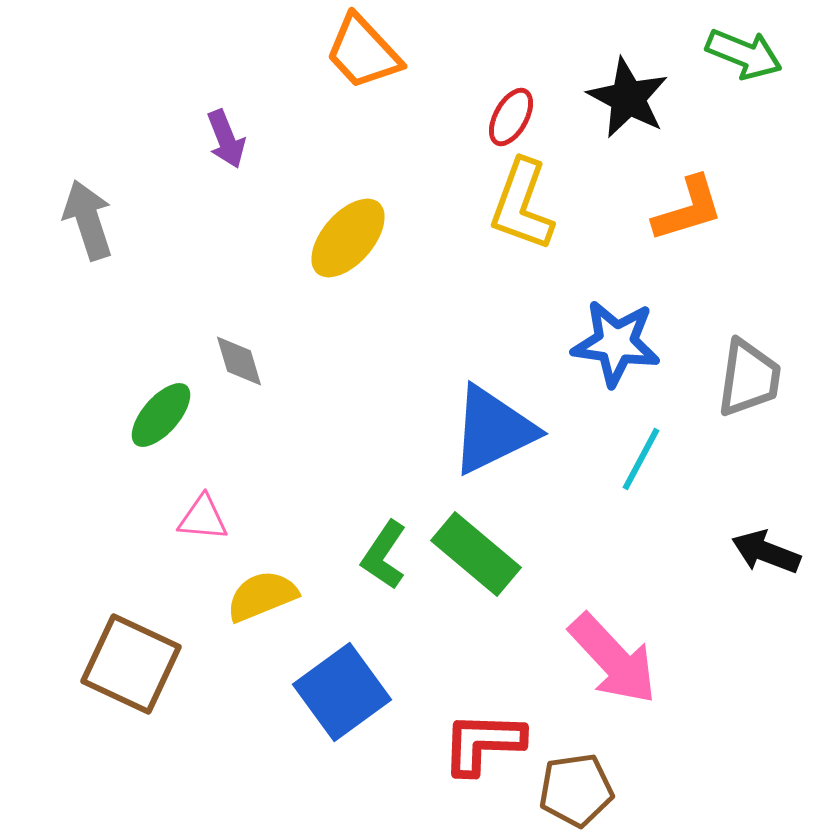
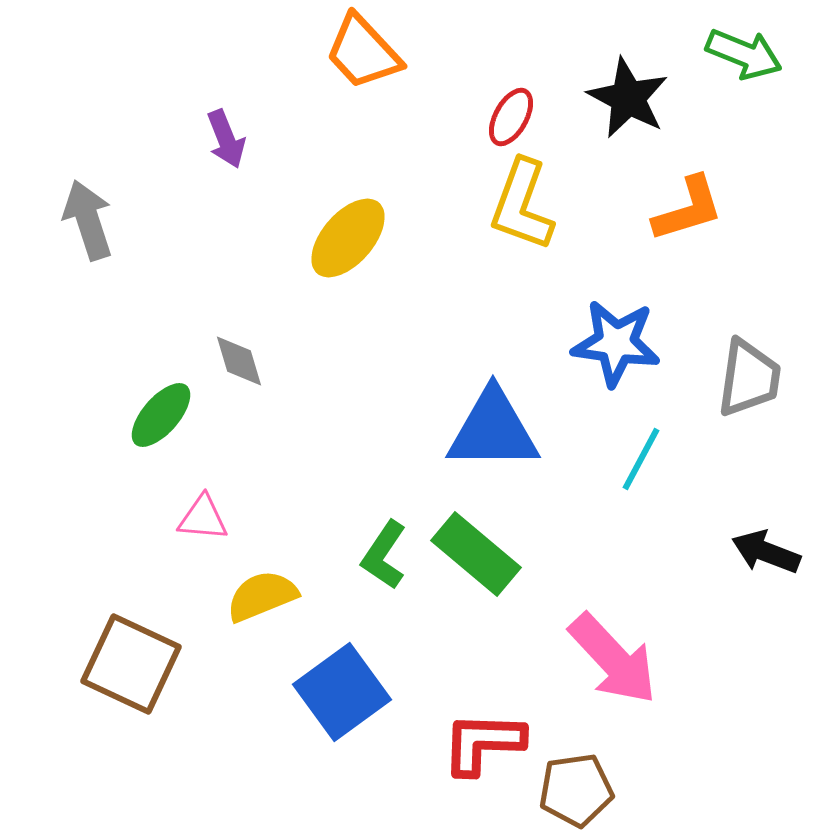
blue triangle: rotated 26 degrees clockwise
